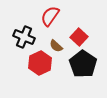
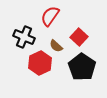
black pentagon: moved 1 px left, 3 px down
